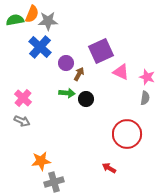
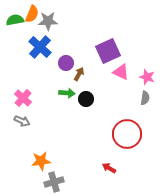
purple square: moved 7 px right
